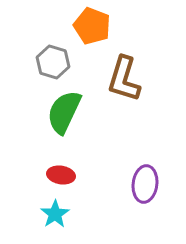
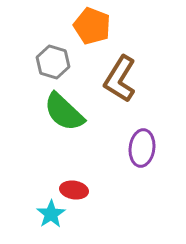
brown L-shape: moved 4 px left; rotated 15 degrees clockwise
green semicircle: rotated 72 degrees counterclockwise
red ellipse: moved 13 px right, 15 px down
purple ellipse: moved 3 px left, 36 px up
cyan star: moved 4 px left
